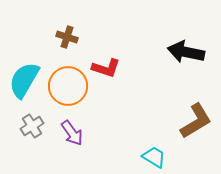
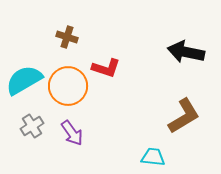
cyan semicircle: rotated 30 degrees clockwise
brown L-shape: moved 12 px left, 5 px up
cyan trapezoid: moved 1 px left; rotated 25 degrees counterclockwise
